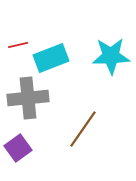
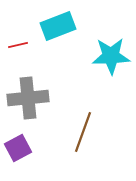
cyan rectangle: moved 7 px right, 32 px up
brown line: moved 3 px down; rotated 15 degrees counterclockwise
purple square: rotated 8 degrees clockwise
